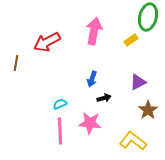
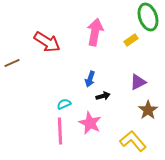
green ellipse: rotated 32 degrees counterclockwise
pink arrow: moved 1 px right, 1 px down
red arrow: rotated 120 degrees counterclockwise
brown line: moved 4 px left; rotated 56 degrees clockwise
blue arrow: moved 2 px left
black arrow: moved 1 px left, 2 px up
cyan semicircle: moved 4 px right
pink star: rotated 20 degrees clockwise
yellow L-shape: rotated 12 degrees clockwise
